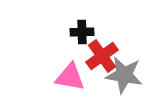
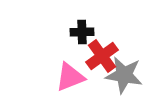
pink triangle: rotated 32 degrees counterclockwise
